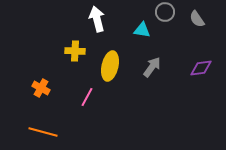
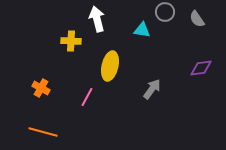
yellow cross: moved 4 px left, 10 px up
gray arrow: moved 22 px down
